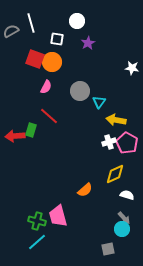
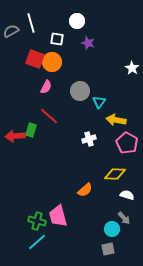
purple star: rotated 24 degrees counterclockwise
white star: rotated 24 degrees clockwise
white cross: moved 20 px left, 3 px up
yellow diamond: rotated 25 degrees clockwise
cyan circle: moved 10 px left
